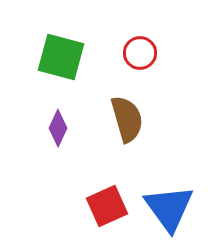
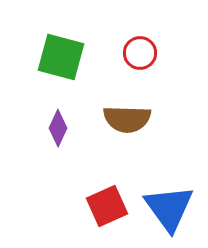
brown semicircle: rotated 108 degrees clockwise
